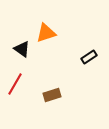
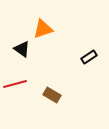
orange triangle: moved 3 px left, 4 px up
red line: rotated 45 degrees clockwise
brown rectangle: rotated 48 degrees clockwise
